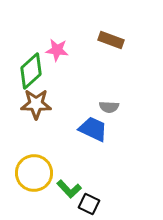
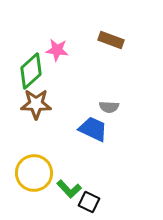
black square: moved 2 px up
